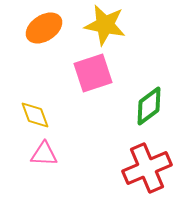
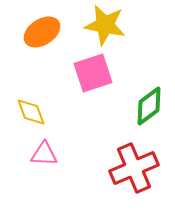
orange ellipse: moved 2 px left, 4 px down
yellow diamond: moved 4 px left, 3 px up
red cross: moved 13 px left
